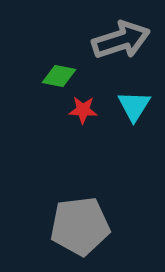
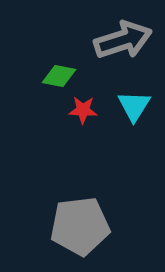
gray arrow: moved 2 px right
